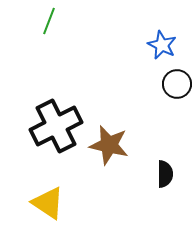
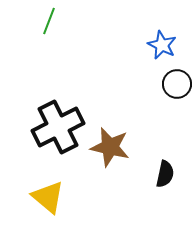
black cross: moved 2 px right, 1 px down
brown star: moved 1 px right, 2 px down
black semicircle: rotated 12 degrees clockwise
yellow triangle: moved 6 px up; rotated 6 degrees clockwise
